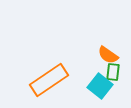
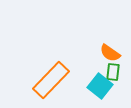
orange semicircle: moved 2 px right, 2 px up
orange rectangle: moved 2 px right; rotated 12 degrees counterclockwise
